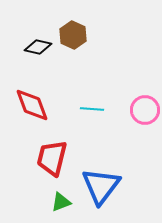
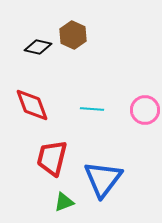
blue triangle: moved 2 px right, 7 px up
green triangle: moved 3 px right
